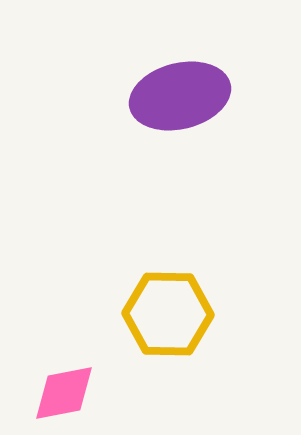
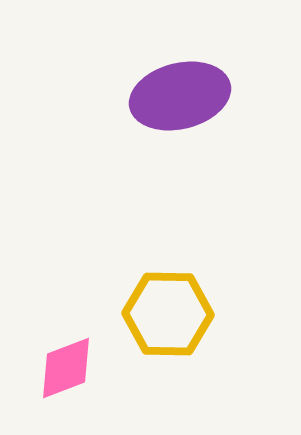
pink diamond: moved 2 px right, 25 px up; rotated 10 degrees counterclockwise
